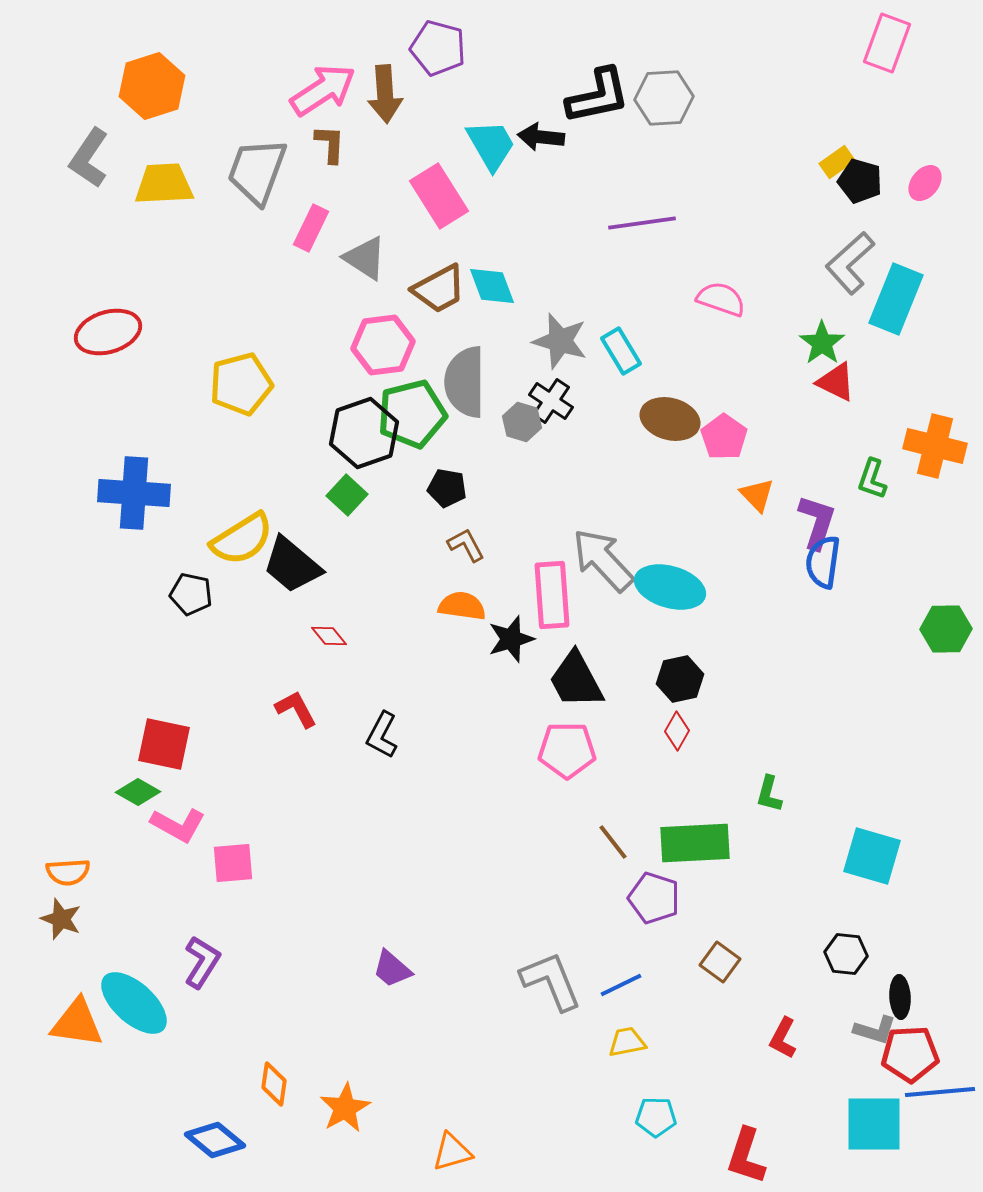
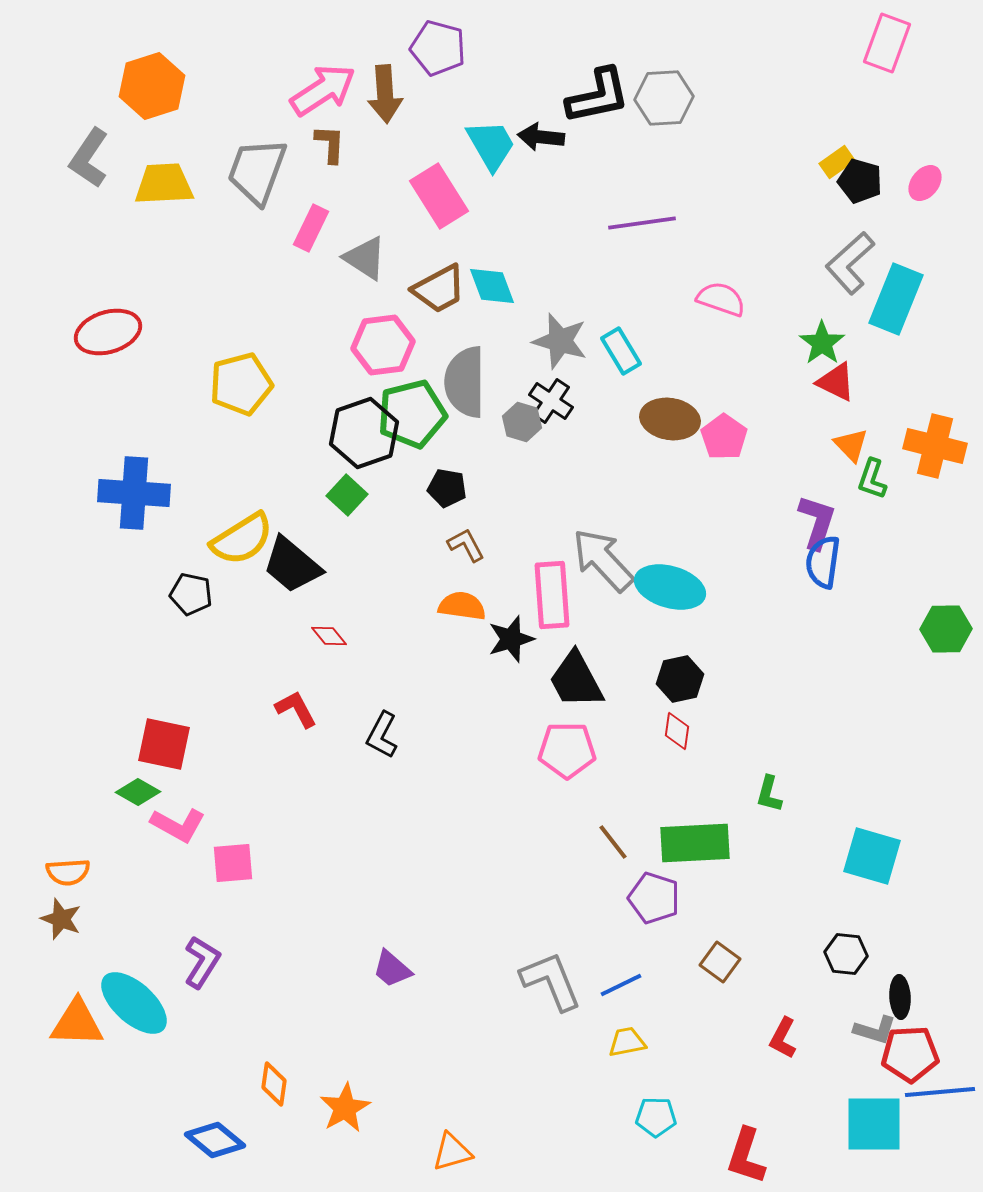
brown ellipse at (670, 419): rotated 6 degrees counterclockwise
orange triangle at (757, 495): moved 94 px right, 50 px up
red diamond at (677, 731): rotated 21 degrees counterclockwise
orange triangle at (77, 1023): rotated 6 degrees counterclockwise
